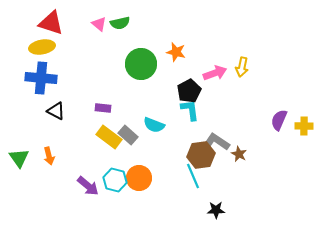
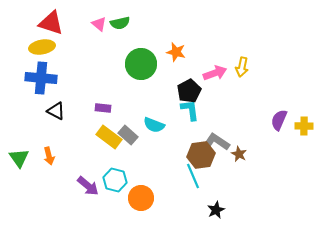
orange circle: moved 2 px right, 20 px down
black star: rotated 24 degrees counterclockwise
